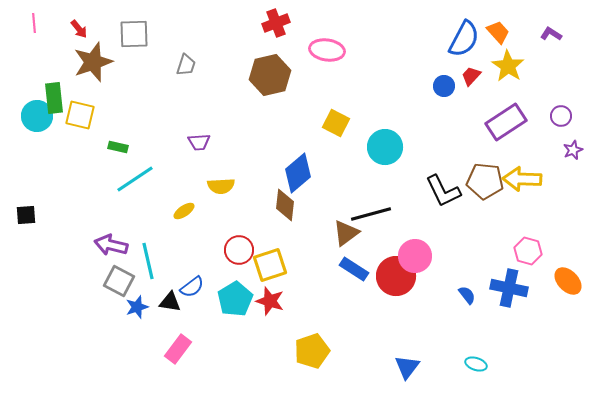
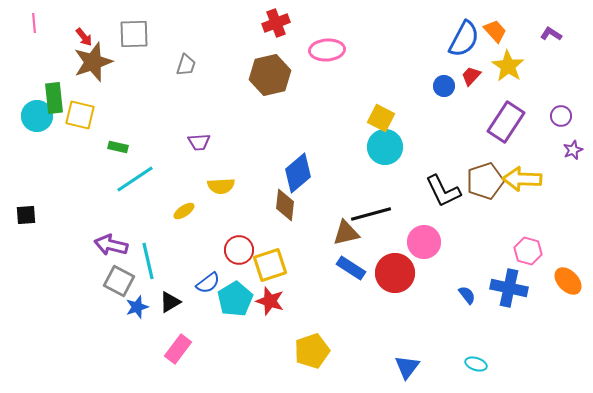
red arrow at (79, 29): moved 5 px right, 8 px down
orange trapezoid at (498, 32): moved 3 px left, 1 px up
pink ellipse at (327, 50): rotated 12 degrees counterclockwise
purple rectangle at (506, 122): rotated 24 degrees counterclockwise
yellow square at (336, 123): moved 45 px right, 5 px up
brown pentagon at (485, 181): rotated 24 degrees counterclockwise
brown triangle at (346, 233): rotated 24 degrees clockwise
pink circle at (415, 256): moved 9 px right, 14 px up
blue rectangle at (354, 269): moved 3 px left, 1 px up
red circle at (396, 276): moved 1 px left, 3 px up
blue semicircle at (192, 287): moved 16 px right, 4 px up
black triangle at (170, 302): rotated 40 degrees counterclockwise
